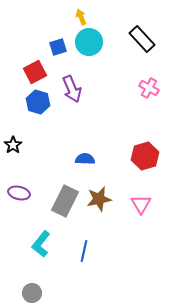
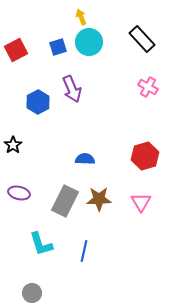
red square: moved 19 px left, 22 px up
pink cross: moved 1 px left, 1 px up
blue hexagon: rotated 15 degrees clockwise
brown star: rotated 10 degrees clockwise
pink triangle: moved 2 px up
cyan L-shape: rotated 56 degrees counterclockwise
